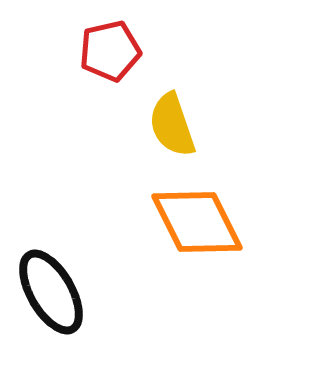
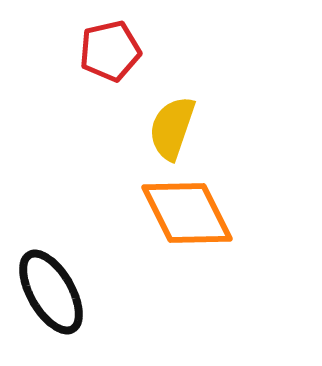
yellow semicircle: moved 3 px down; rotated 38 degrees clockwise
orange diamond: moved 10 px left, 9 px up
